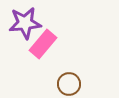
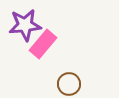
purple star: moved 2 px down
